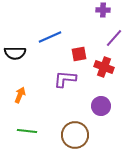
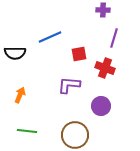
purple line: rotated 24 degrees counterclockwise
red cross: moved 1 px right, 1 px down
purple L-shape: moved 4 px right, 6 px down
